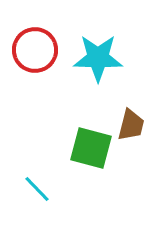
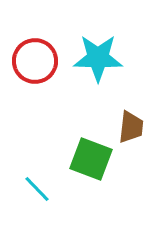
red circle: moved 11 px down
brown trapezoid: moved 2 px down; rotated 8 degrees counterclockwise
green square: moved 11 px down; rotated 6 degrees clockwise
